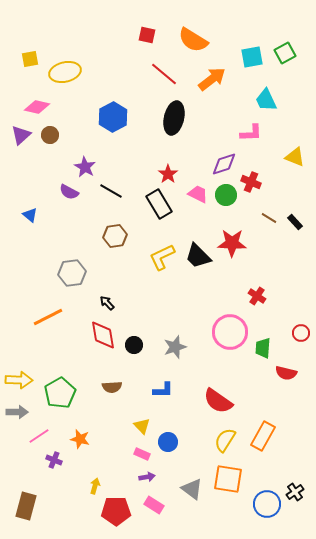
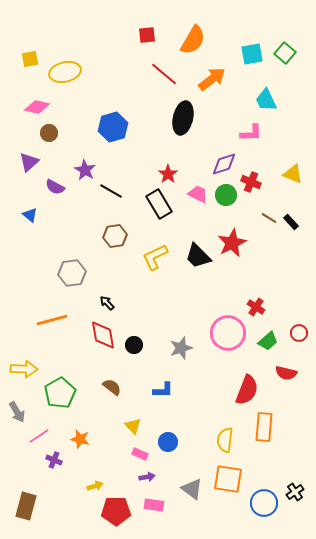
red square at (147, 35): rotated 18 degrees counterclockwise
orange semicircle at (193, 40): rotated 92 degrees counterclockwise
green square at (285, 53): rotated 20 degrees counterclockwise
cyan square at (252, 57): moved 3 px up
blue hexagon at (113, 117): moved 10 px down; rotated 12 degrees clockwise
black ellipse at (174, 118): moved 9 px right
purple triangle at (21, 135): moved 8 px right, 27 px down
brown circle at (50, 135): moved 1 px left, 2 px up
yellow triangle at (295, 157): moved 2 px left, 17 px down
purple star at (85, 167): moved 3 px down
purple semicircle at (69, 192): moved 14 px left, 5 px up
black rectangle at (295, 222): moved 4 px left
red star at (232, 243): rotated 28 degrees counterclockwise
yellow L-shape at (162, 257): moved 7 px left
red cross at (257, 296): moved 1 px left, 11 px down
orange line at (48, 317): moved 4 px right, 3 px down; rotated 12 degrees clockwise
pink circle at (230, 332): moved 2 px left, 1 px down
red circle at (301, 333): moved 2 px left
gray star at (175, 347): moved 6 px right, 1 px down
green trapezoid at (263, 348): moved 5 px right, 7 px up; rotated 135 degrees counterclockwise
yellow arrow at (19, 380): moved 5 px right, 11 px up
brown semicircle at (112, 387): rotated 138 degrees counterclockwise
red semicircle at (218, 401): moved 29 px right, 11 px up; rotated 104 degrees counterclockwise
gray arrow at (17, 412): rotated 60 degrees clockwise
yellow triangle at (142, 426): moved 9 px left
orange rectangle at (263, 436): moved 1 px right, 9 px up; rotated 24 degrees counterclockwise
yellow semicircle at (225, 440): rotated 25 degrees counterclockwise
pink rectangle at (142, 454): moved 2 px left
yellow arrow at (95, 486): rotated 56 degrees clockwise
blue circle at (267, 504): moved 3 px left, 1 px up
pink rectangle at (154, 505): rotated 24 degrees counterclockwise
